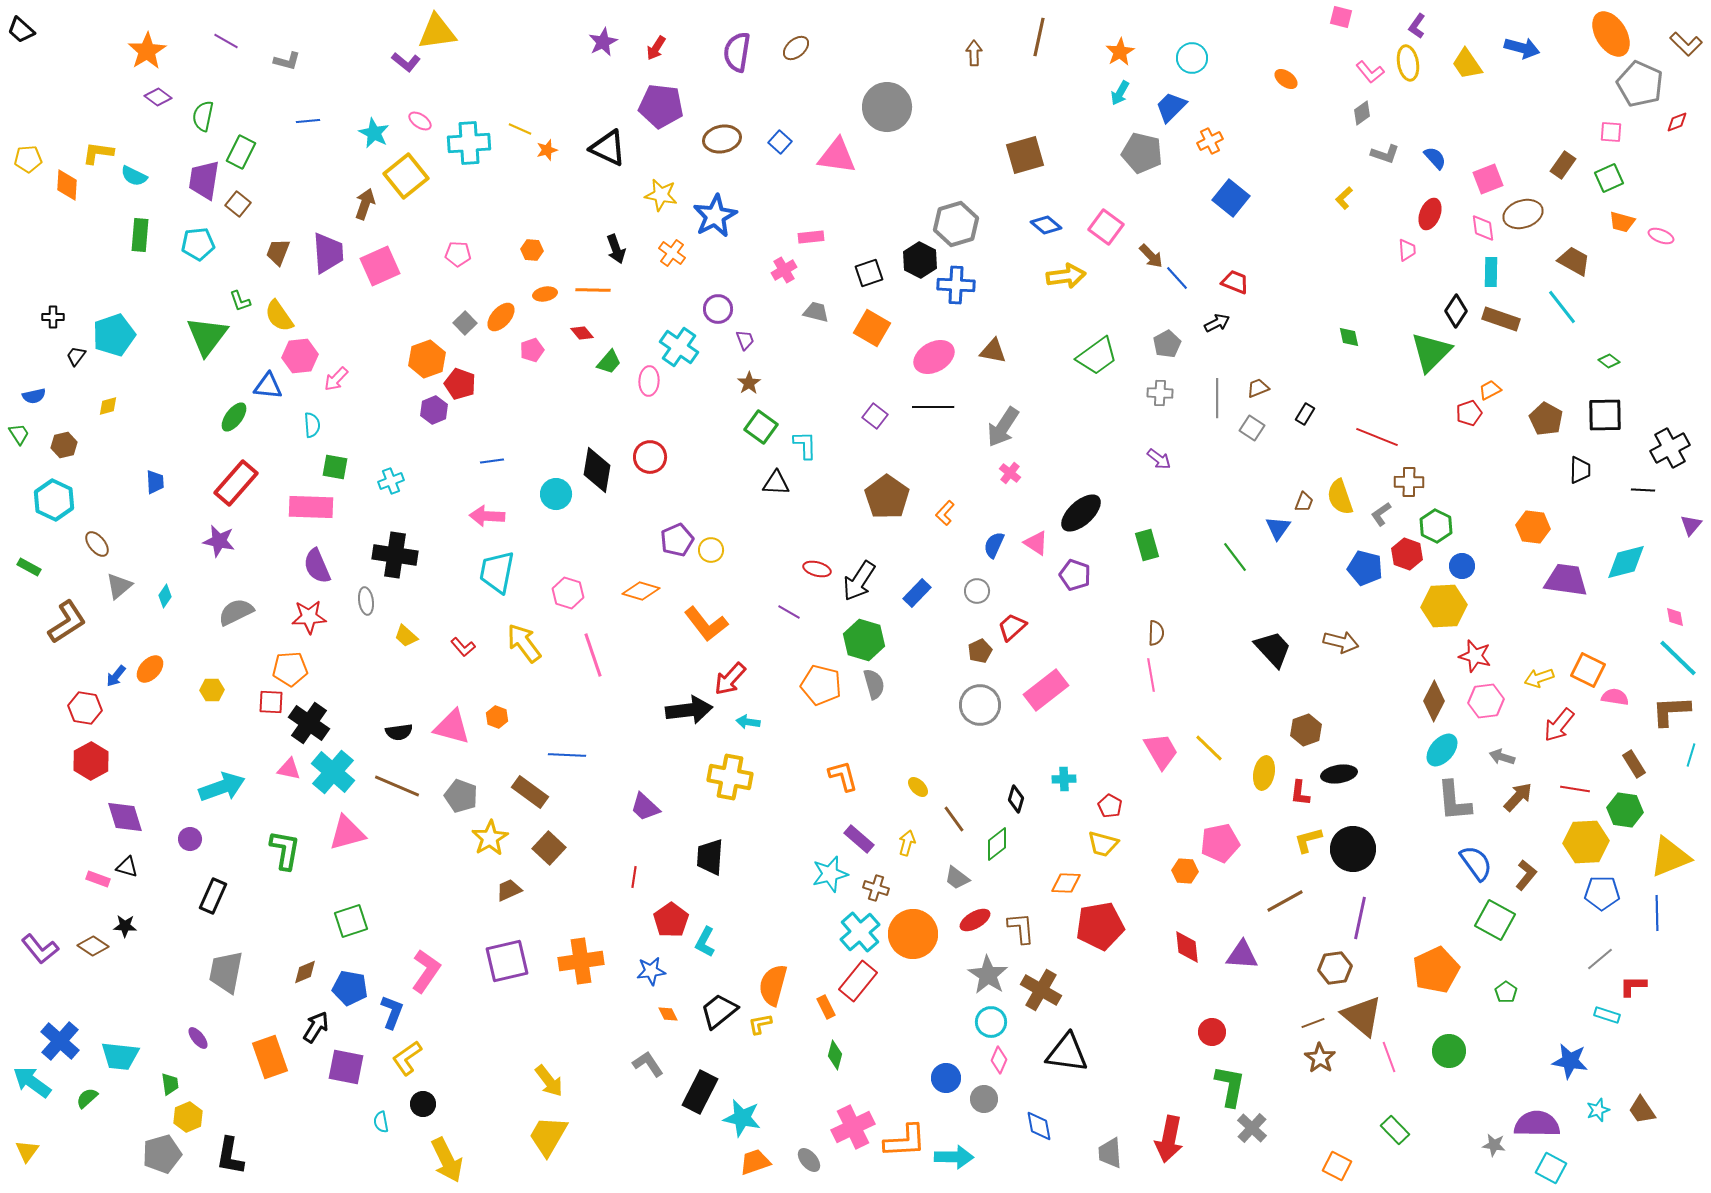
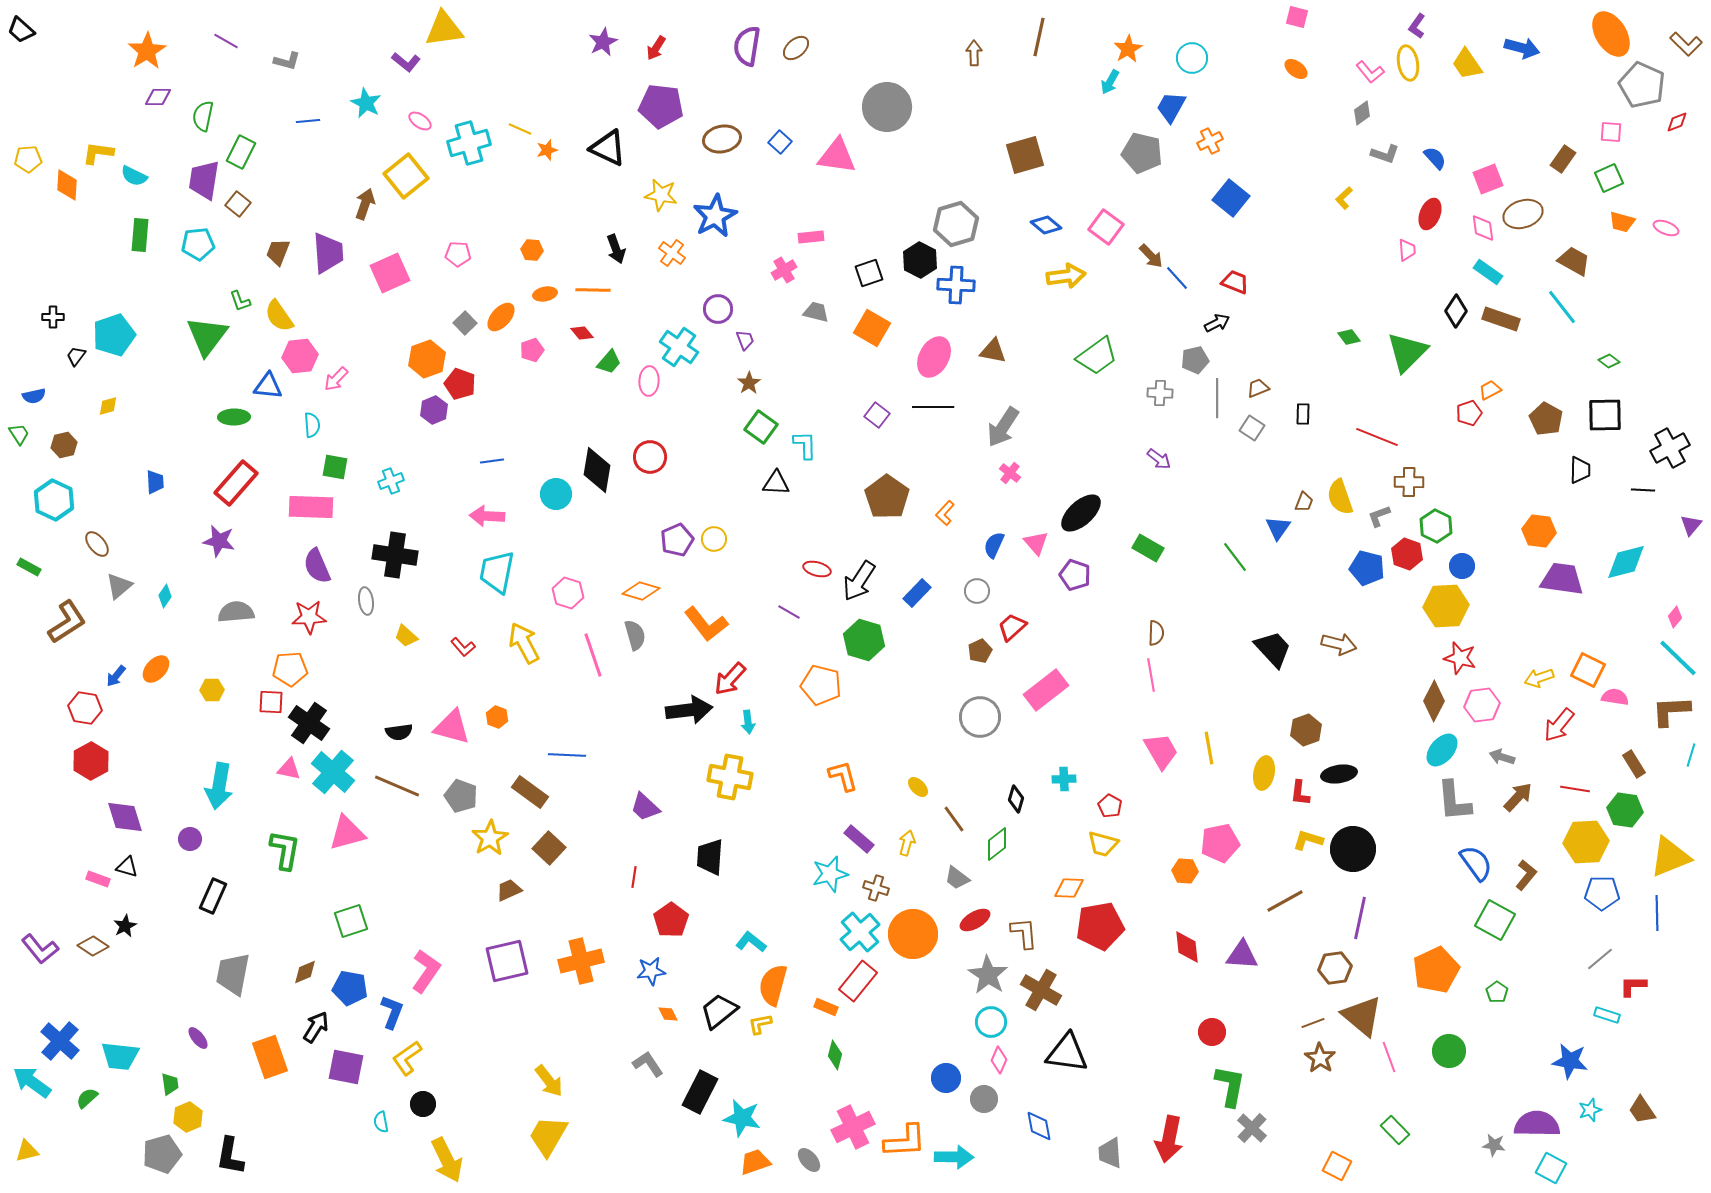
pink square at (1341, 17): moved 44 px left
yellow triangle at (437, 32): moved 7 px right, 3 px up
purple semicircle at (737, 52): moved 10 px right, 6 px up
orange star at (1120, 52): moved 8 px right, 3 px up
orange ellipse at (1286, 79): moved 10 px right, 10 px up
gray pentagon at (1640, 84): moved 2 px right, 1 px down
cyan arrow at (1120, 93): moved 10 px left, 11 px up
purple diamond at (158, 97): rotated 36 degrees counterclockwise
blue trapezoid at (1171, 107): rotated 16 degrees counterclockwise
cyan star at (374, 133): moved 8 px left, 30 px up
cyan cross at (469, 143): rotated 12 degrees counterclockwise
brown rectangle at (1563, 165): moved 6 px up
pink ellipse at (1661, 236): moved 5 px right, 8 px up
pink square at (380, 266): moved 10 px right, 7 px down
cyan rectangle at (1491, 272): moved 3 px left; rotated 56 degrees counterclockwise
green diamond at (1349, 337): rotated 25 degrees counterclockwise
gray pentagon at (1167, 344): moved 28 px right, 16 px down; rotated 16 degrees clockwise
green triangle at (1431, 352): moved 24 px left
pink ellipse at (934, 357): rotated 33 degrees counterclockwise
black rectangle at (1305, 414): moved 2 px left; rotated 30 degrees counterclockwise
purple square at (875, 416): moved 2 px right, 1 px up
green ellipse at (234, 417): rotated 52 degrees clockwise
gray L-shape at (1381, 514): moved 2 px left, 2 px down; rotated 15 degrees clockwise
orange hexagon at (1533, 527): moved 6 px right, 4 px down
pink triangle at (1036, 543): rotated 16 degrees clockwise
green rectangle at (1147, 545): moved 1 px right, 3 px down; rotated 44 degrees counterclockwise
yellow circle at (711, 550): moved 3 px right, 11 px up
blue pentagon at (1365, 568): moved 2 px right
purple trapezoid at (1566, 580): moved 4 px left, 1 px up
yellow hexagon at (1444, 606): moved 2 px right
gray semicircle at (236, 612): rotated 21 degrees clockwise
pink diamond at (1675, 617): rotated 50 degrees clockwise
brown arrow at (1341, 642): moved 2 px left, 2 px down
yellow arrow at (524, 643): rotated 9 degrees clockwise
red star at (1475, 656): moved 15 px left, 2 px down
orange ellipse at (150, 669): moved 6 px right
gray semicircle at (874, 684): moved 239 px left, 49 px up
pink hexagon at (1486, 701): moved 4 px left, 4 px down
gray circle at (980, 705): moved 12 px down
cyan arrow at (748, 722): rotated 105 degrees counterclockwise
yellow line at (1209, 748): rotated 36 degrees clockwise
cyan arrow at (222, 787): moved 3 px left, 1 px up; rotated 120 degrees clockwise
yellow L-shape at (1308, 840): rotated 32 degrees clockwise
orange diamond at (1066, 883): moved 3 px right, 5 px down
black star at (125, 926): rotated 30 degrees counterclockwise
brown L-shape at (1021, 928): moved 3 px right, 5 px down
cyan L-shape at (705, 942): moved 46 px right; rotated 100 degrees clockwise
orange cross at (581, 961): rotated 6 degrees counterclockwise
gray trapezoid at (226, 972): moved 7 px right, 2 px down
green pentagon at (1506, 992): moved 9 px left
orange rectangle at (826, 1007): rotated 40 degrees counterclockwise
cyan star at (1598, 1110): moved 8 px left
yellow triangle at (27, 1151): rotated 40 degrees clockwise
